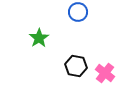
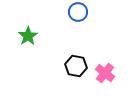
green star: moved 11 px left, 2 px up
